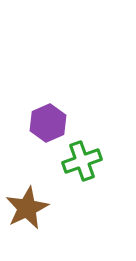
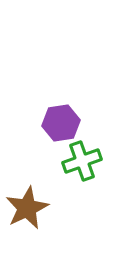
purple hexagon: moved 13 px right; rotated 15 degrees clockwise
